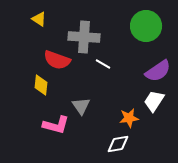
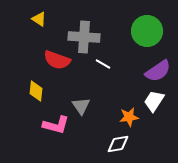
green circle: moved 1 px right, 5 px down
yellow diamond: moved 5 px left, 6 px down
orange star: moved 1 px up
